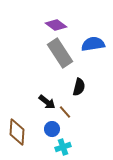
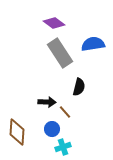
purple diamond: moved 2 px left, 2 px up
black arrow: rotated 36 degrees counterclockwise
